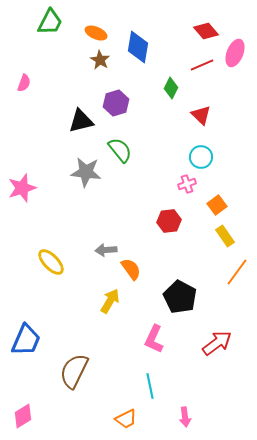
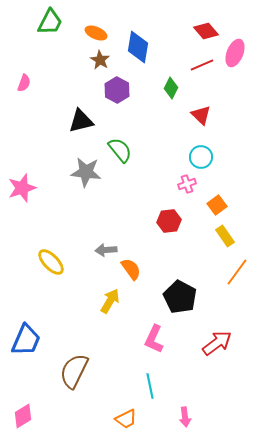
purple hexagon: moved 1 px right, 13 px up; rotated 15 degrees counterclockwise
